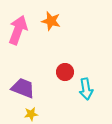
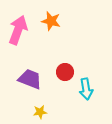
purple trapezoid: moved 7 px right, 9 px up
yellow star: moved 9 px right, 2 px up
